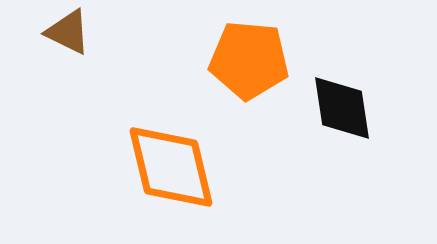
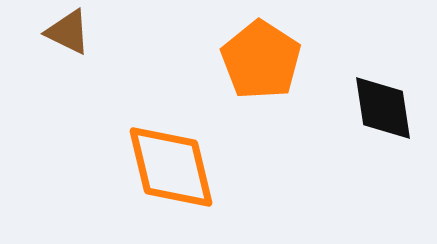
orange pentagon: moved 12 px right; rotated 28 degrees clockwise
black diamond: moved 41 px right
